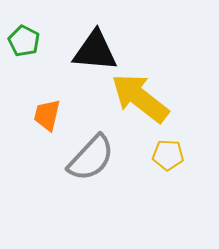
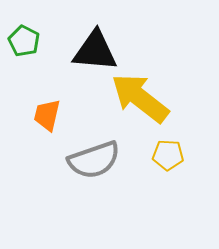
gray semicircle: moved 3 px right, 2 px down; rotated 28 degrees clockwise
